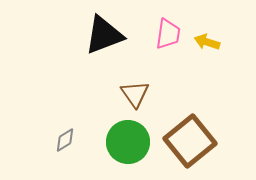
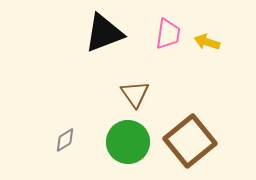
black triangle: moved 2 px up
